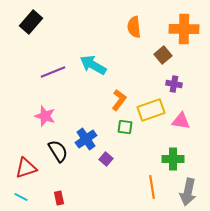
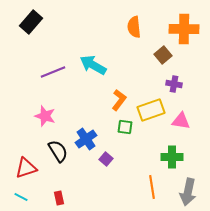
green cross: moved 1 px left, 2 px up
